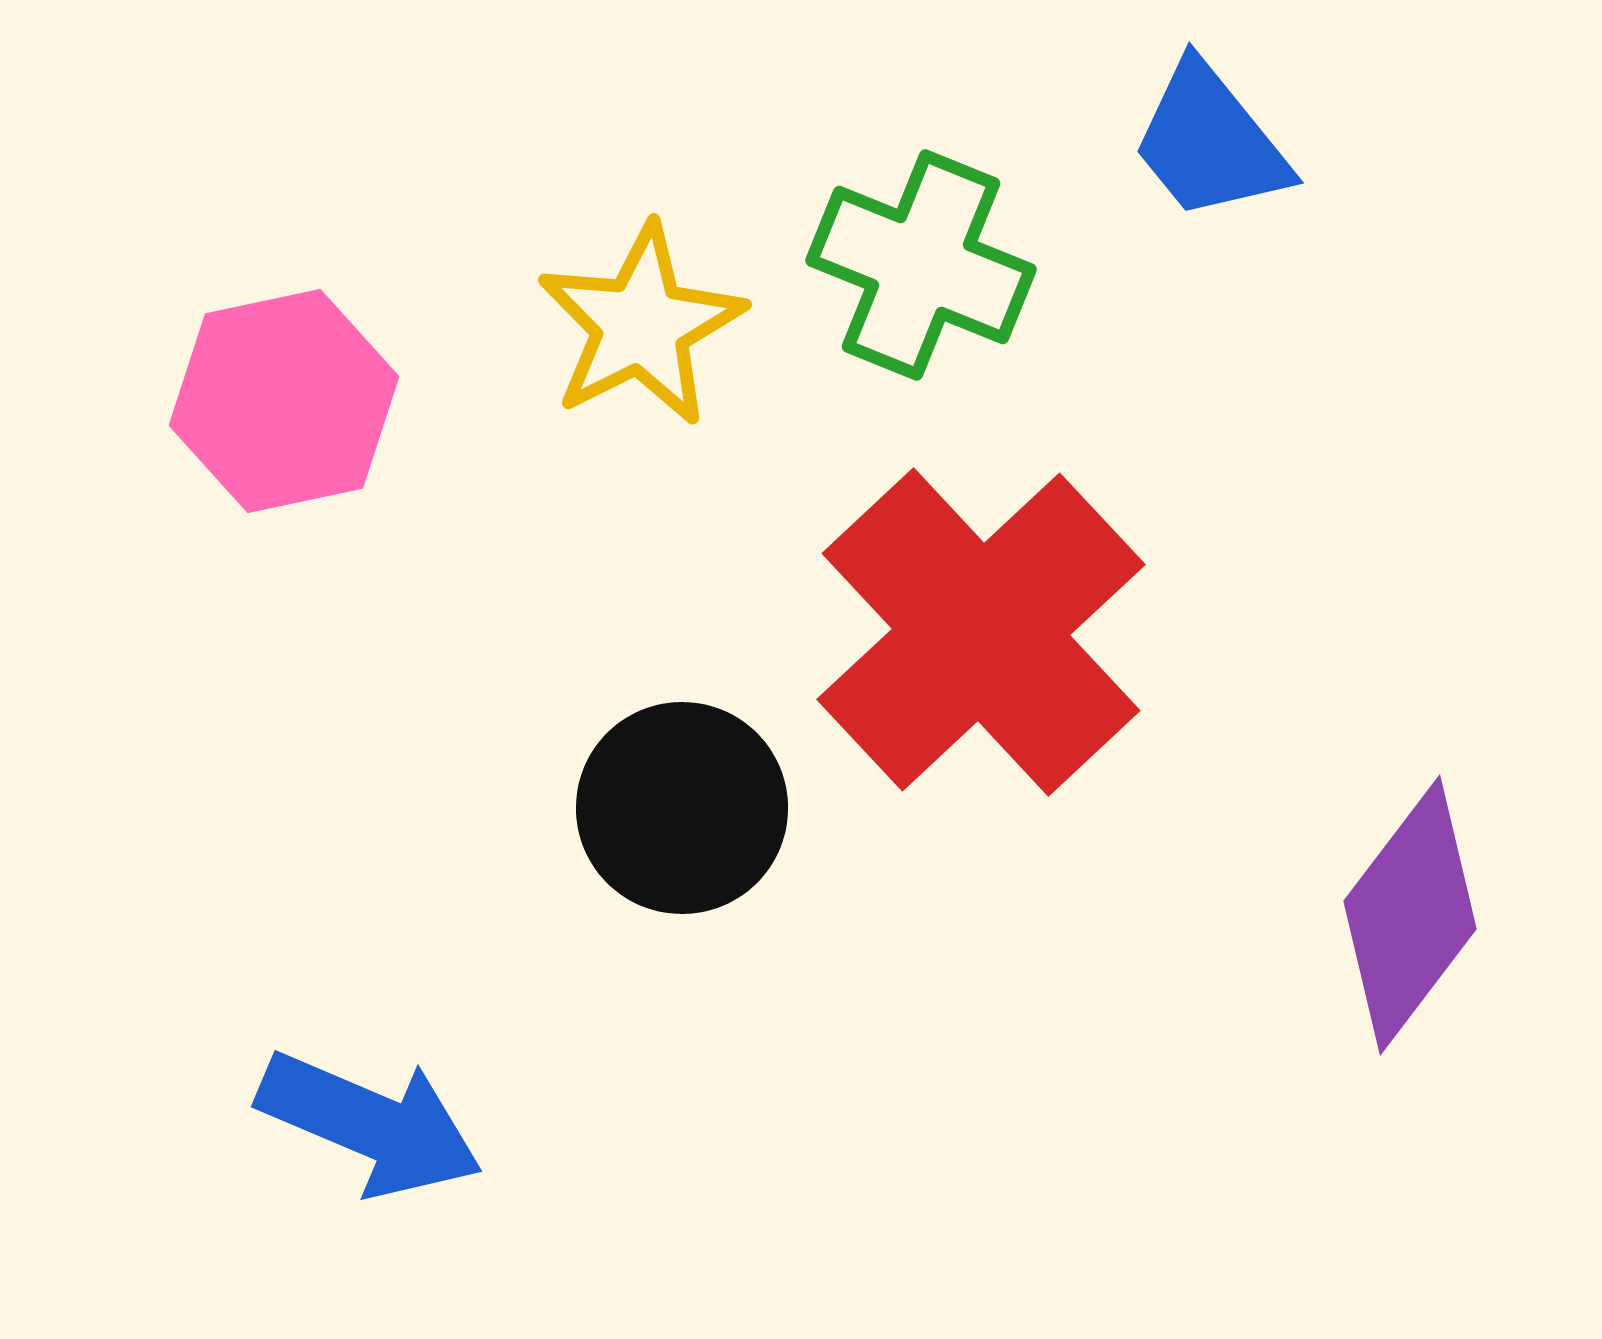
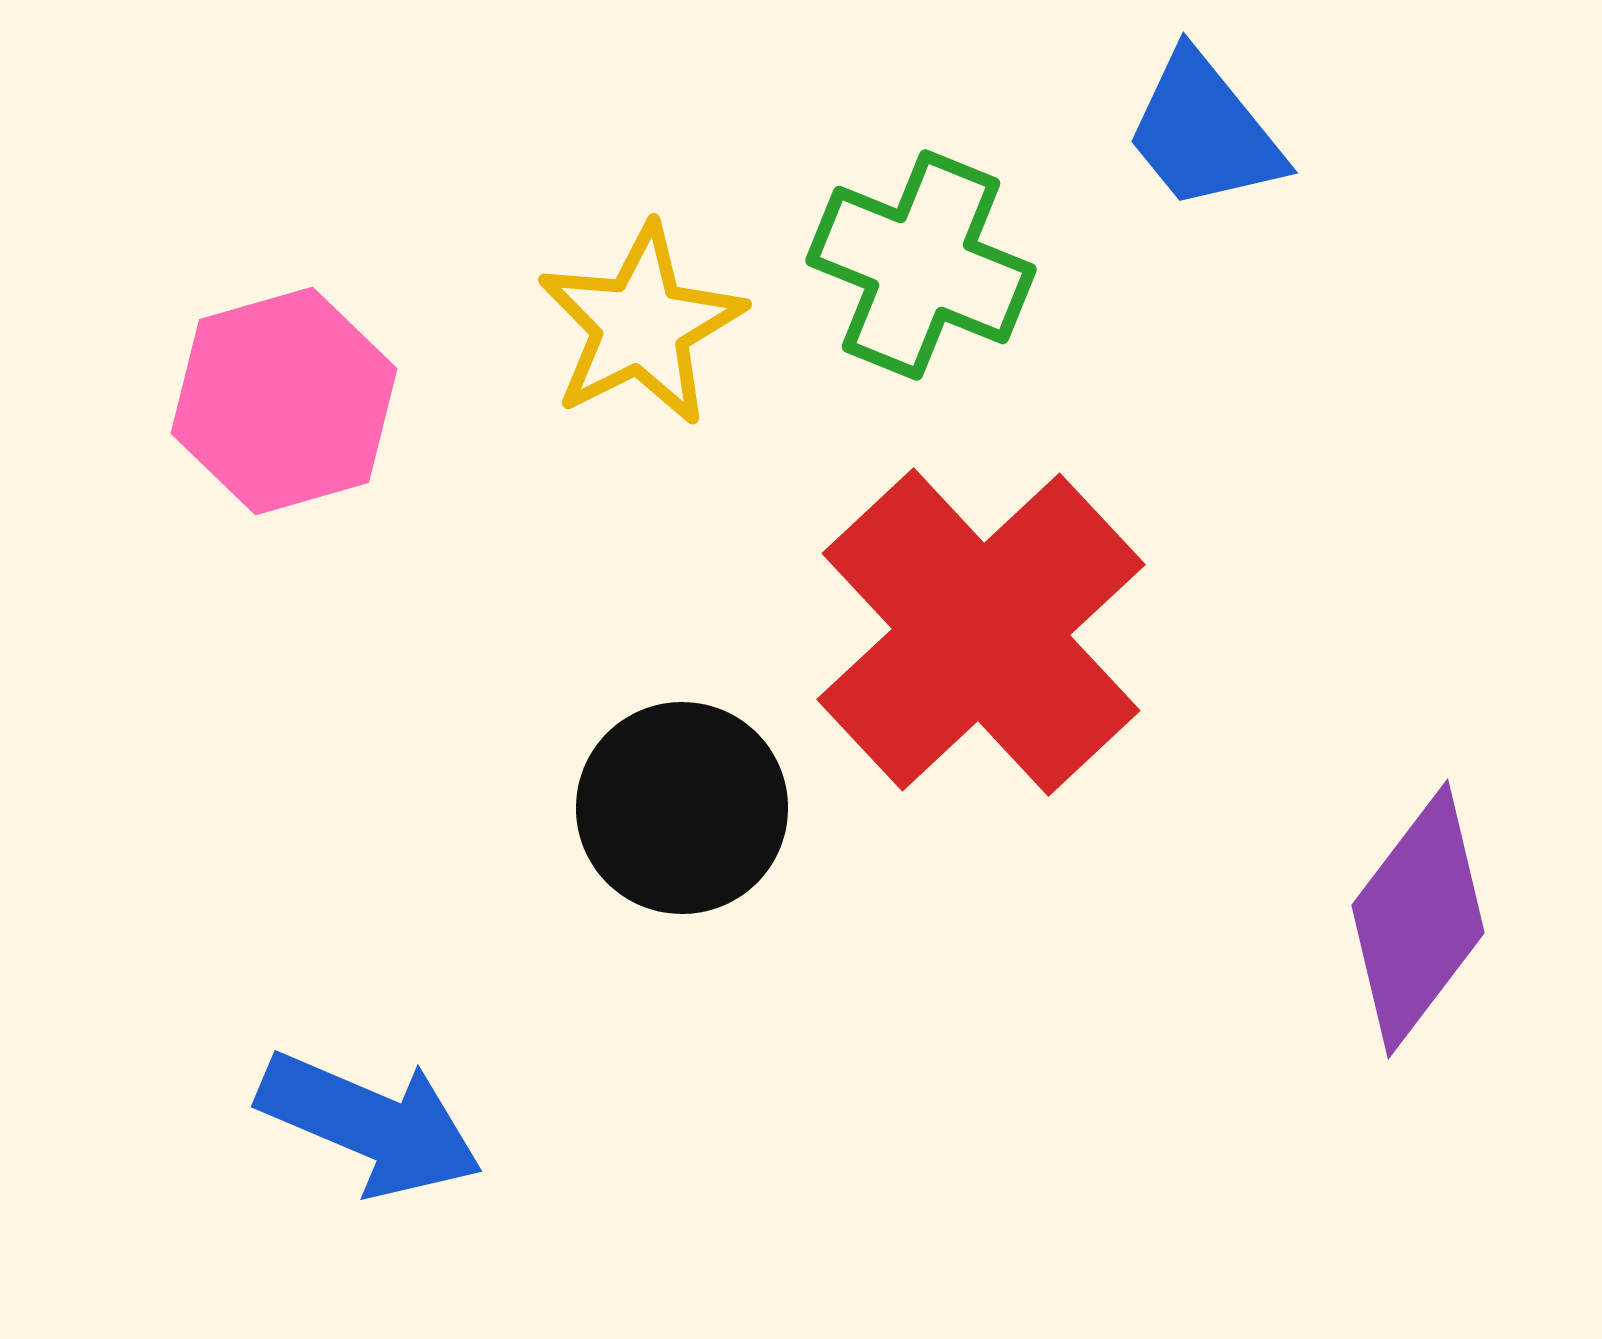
blue trapezoid: moved 6 px left, 10 px up
pink hexagon: rotated 4 degrees counterclockwise
purple diamond: moved 8 px right, 4 px down
